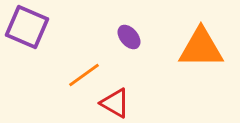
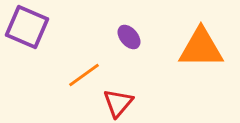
red triangle: moved 3 px right; rotated 40 degrees clockwise
